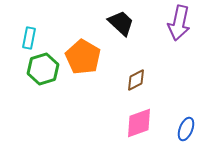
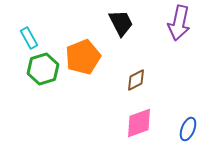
black trapezoid: rotated 20 degrees clockwise
cyan rectangle: rotated 40 degrees counterclockwise
orange pentagon: rotated 20 degrees clockwise
blue ellipse: moved 2 px right
